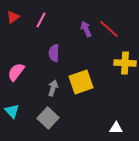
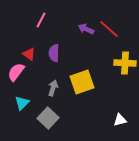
red triangle: moved 16 px right, 37 px down; rotated 48 degrees counterclockwise
purple arrow: rotated 42 degrees counterclockwise
yellow square: moved 1 px right
cyan triangle: moved 10 px right, 8 px up; rotated 28 degrees clockwise
white triangle: moved 4 px right, 8 px up; rotated 16 degrees counterclockwise
